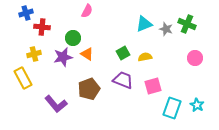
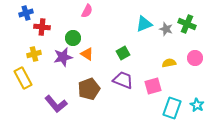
yellow semicircle: moved 24 px right, 6 px down
